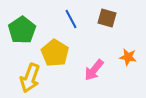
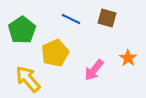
blue line: rotated 36 degrees counterclockwise
yellow pentagon: rotated 16 degrees clockwise
orange star: moved 1 px down; rotated 24 degrees clockwise
yellow arrow: moved 2 px left, 1 px down; rotated 120 degrees clockwise
